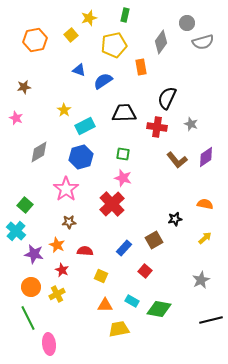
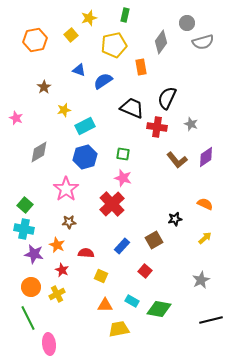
brown star at (24, 87): moved 20 px right; rotated 24 degrees counterclockwise
yellow star at (64, 110): rotated 24 degrees clockwise
black trapezoid at (124, 113): moved 8 px right, 5 px up; rotated 25 degrees clockwise
blue hexagon at (81, 157): moved 4 px right
orange semicircle at (205, 204): rotated 14 degrees clockwise
cyan cross at (16, 231): moved 8 px right, 2 px up; rotated 30 degrees counterclockwise
blue rectangle at (124, 248): moved 2 px left, 2 px up
red semicircle at (85, 251): moved 1 px right, 2 px down
